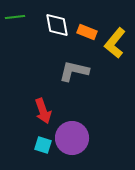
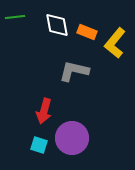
red arrow: moved 1 px right; rotated 35 degrees clockwise
cyan square: moved 4 px left
